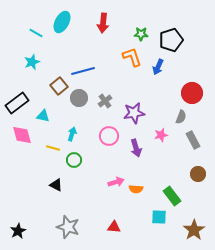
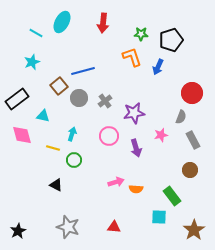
black rectangle: moved 4 px up
brown circle: moved 8 px left, 4 px up
